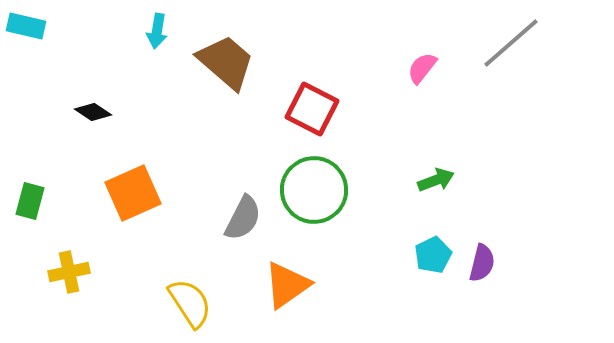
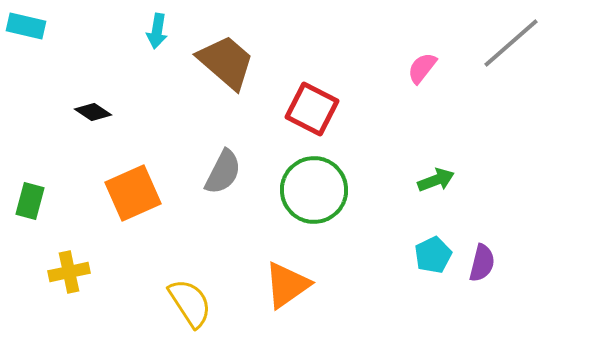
gray semicircle: moved 20 px left, 46 px up
